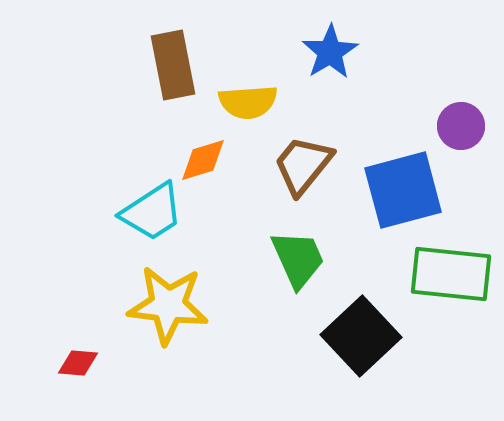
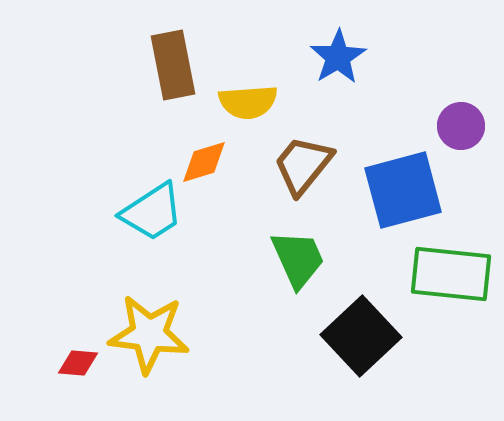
blue star: moved 8 px right, 5 px down
orange diamond: moved 1 px right, 2 px down
yellow star: moved 19 px left, 29 px down
